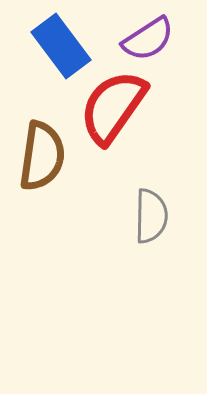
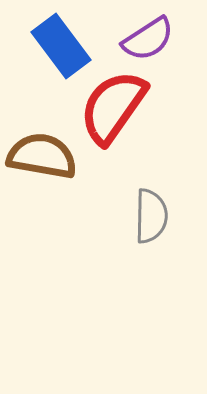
brown semicircle: rotated 88 degrees counterclockwise
